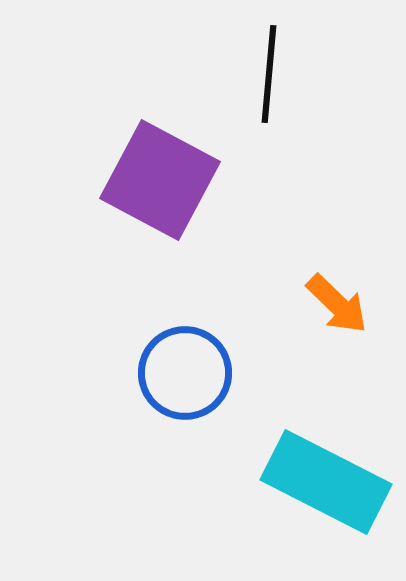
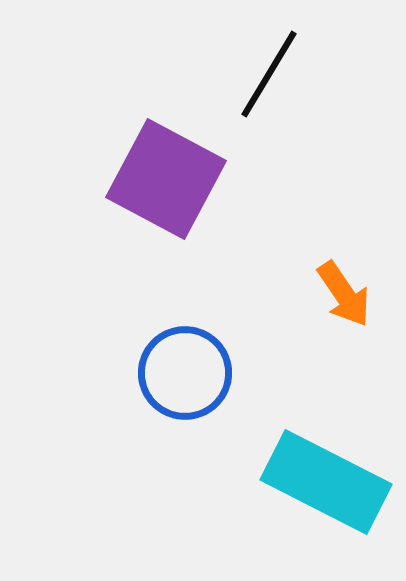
black line: rotated 26 degrees clockwise
purple square: moved 6 px right, 1 px up
orange arrow: moved 7 px right, 10 px up; rotated 12 degrees clockwise
